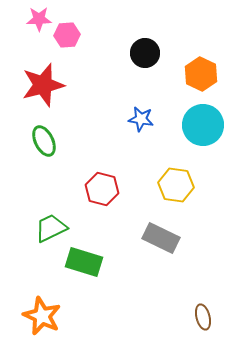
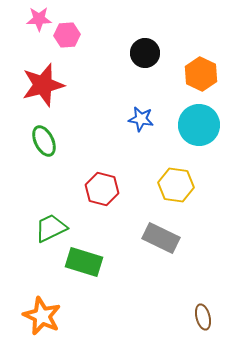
cyan circle: moved 4 px left
